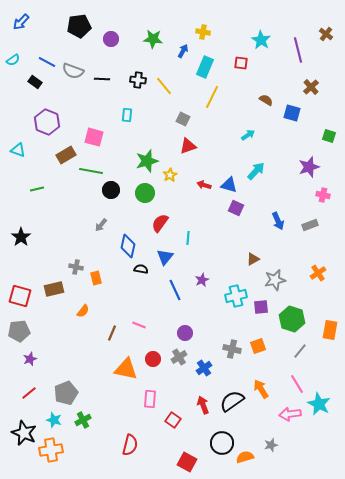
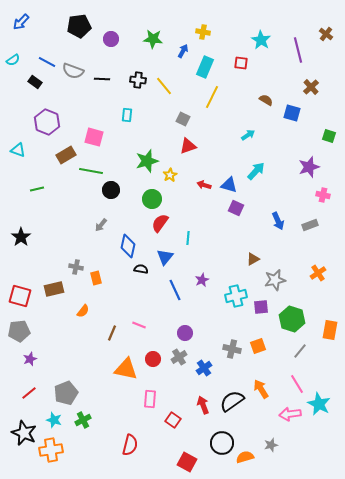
green circle at (145, 193): moved 7 px right, 6 px down
